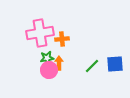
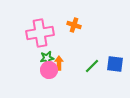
orange cross: moved 12 px right, 14 px up; rotated 24 degrees clockwise
blue square: rotated 12 degrees clockwise
